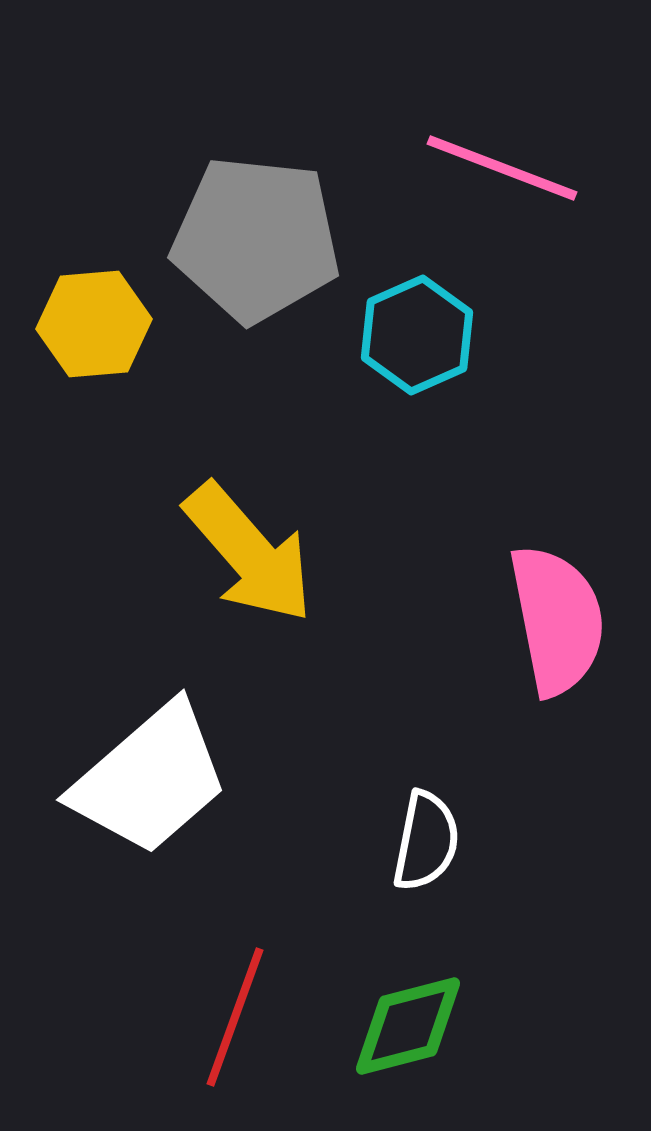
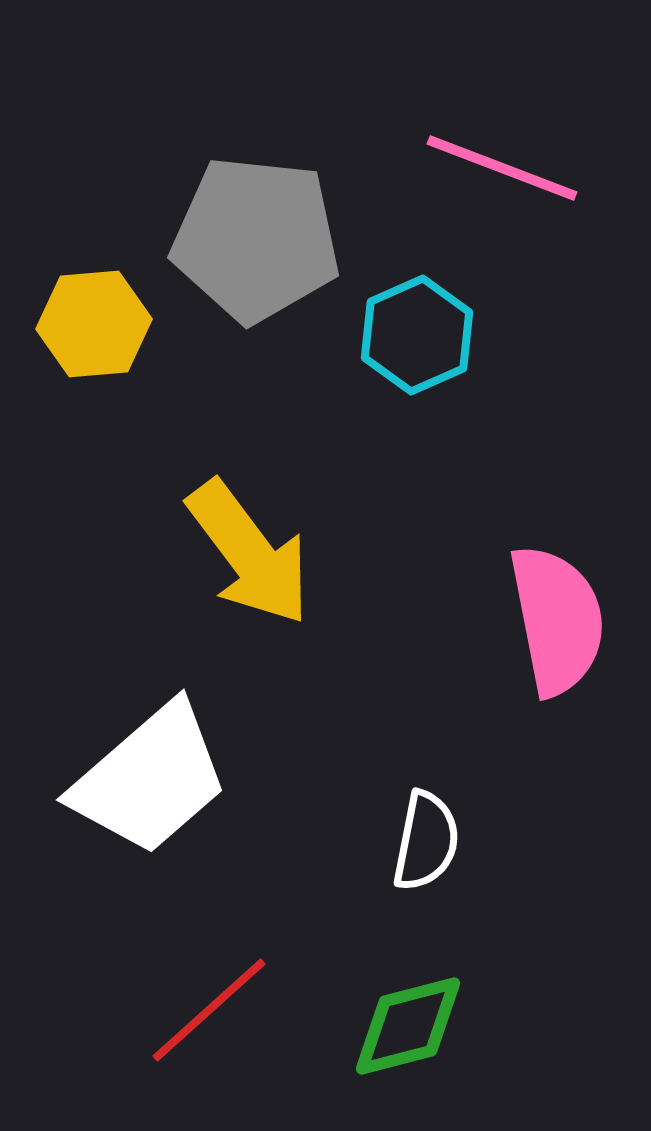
yellow arrow: rotated 4 degrees clockwise
red line: moved 26 px left, 7 px up; rotated 28 degrees clockwise
